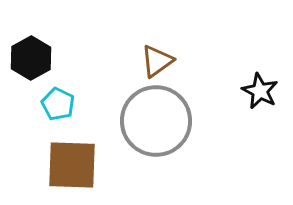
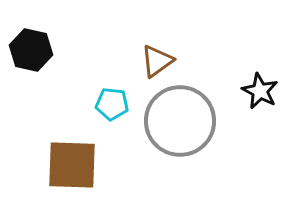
black hexagon: moved 8 px up; rotated 18 degrees counterclockwise
cyan pentagon: moved 54 px right; rotated 20 degrees counterclockwise
gray circle: moved 24 px right
